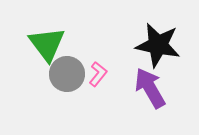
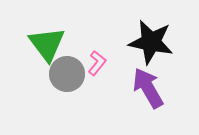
black star: moved 7 px left, 3 px up
pink L-shape: moved 1 px left, 11 px up
purple arrow: moved 2 px left
